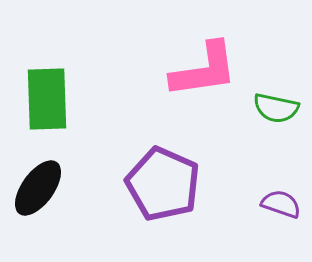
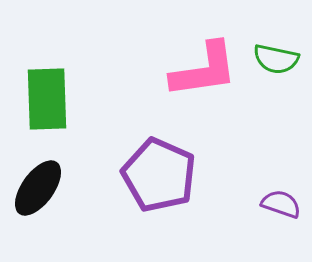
green semicircle: moved 49 px up
purple pentagon: moved 4 px left, 9 px up
